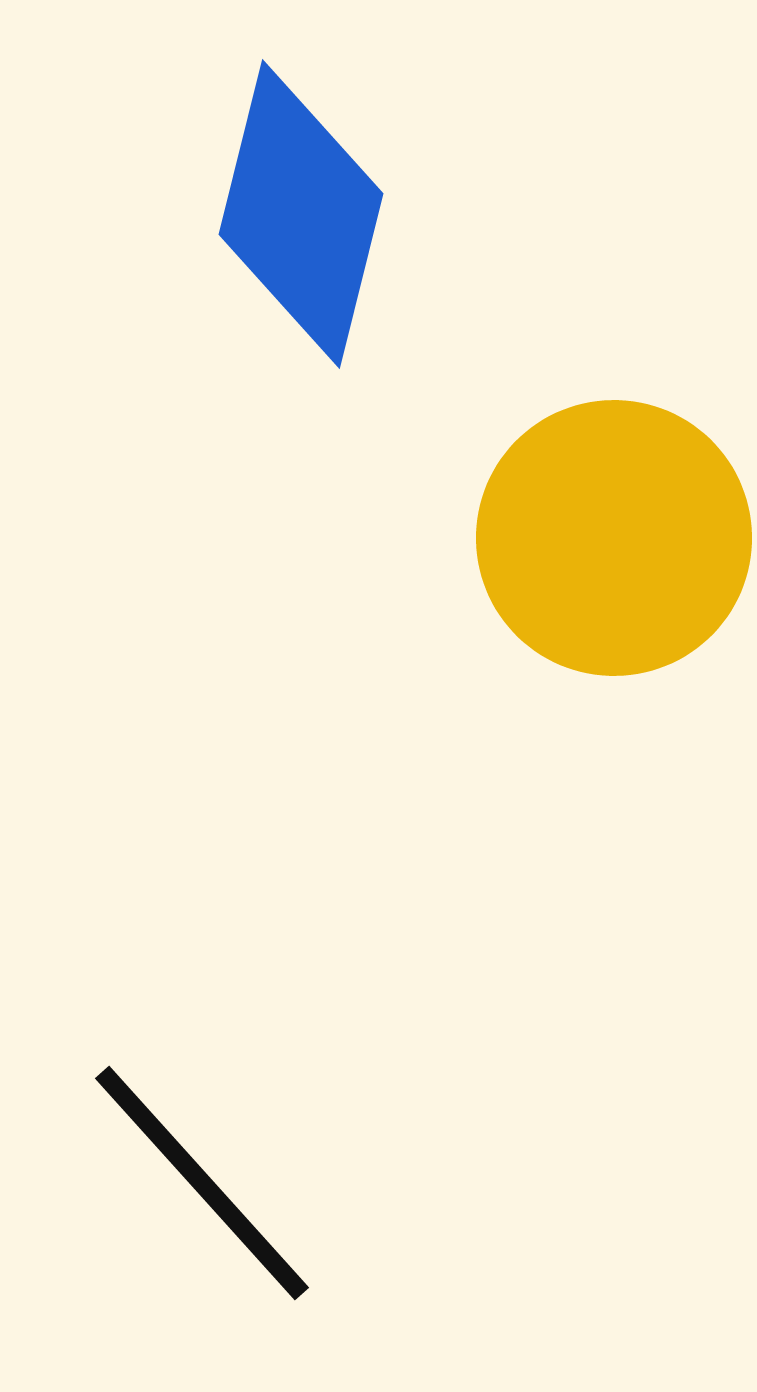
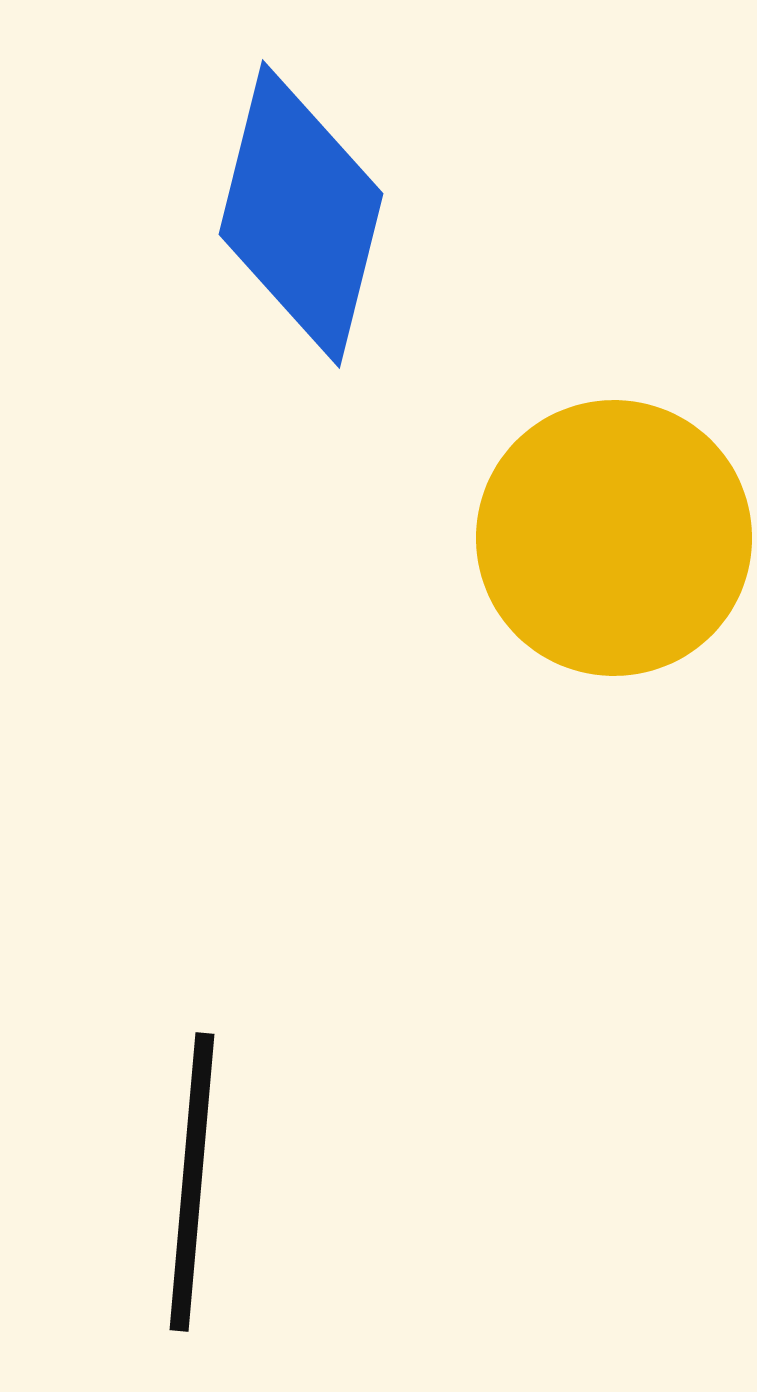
black line: moved 10 px left, 1 px up; rotated 47 degrees clockwise
